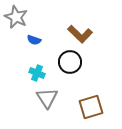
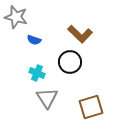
gray star: rotated 10 degrees counterclockwise
